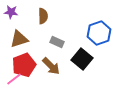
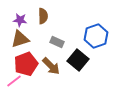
purple star: moved 9 px right, 8 px down
blue hexagon: moved 3 px left, 3 px down
brown triangle: moved 1 px right
black square: moved 4 px left, 1 px down
red pentagon: moved 2 px right, 1 px up
pink line: moved 2 px down
